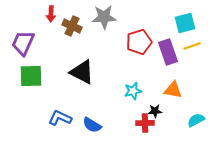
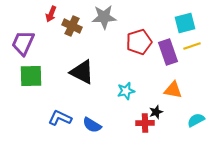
red arrow: rotated 21 degrees clockwise
cyan star: moved 7 px left
black star: moved 1 px right, 1 px down; rotated 16 degrees counterclockwise
